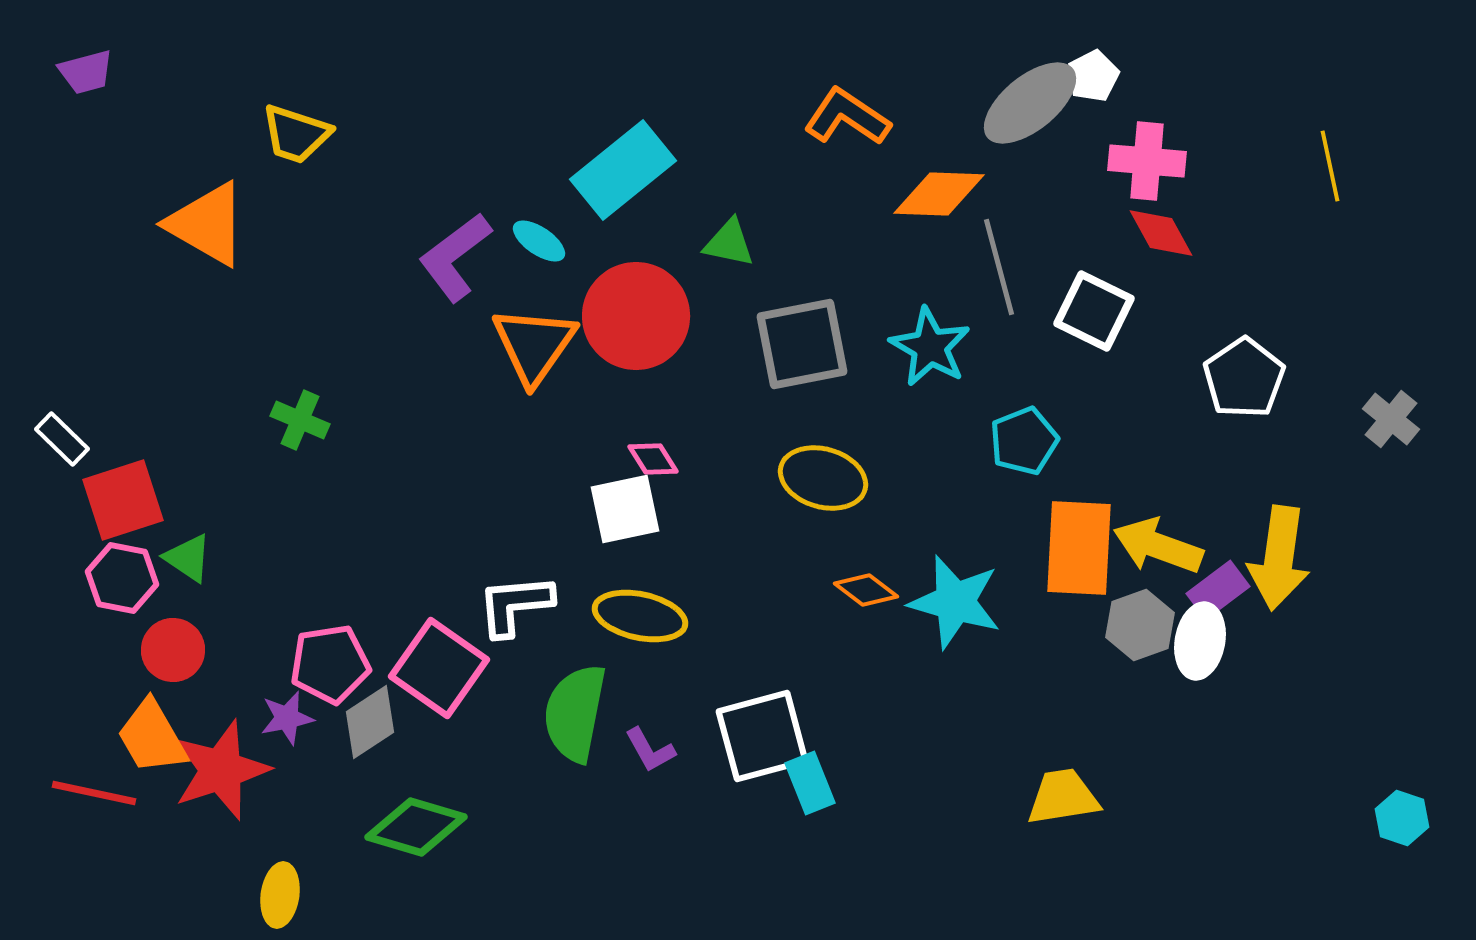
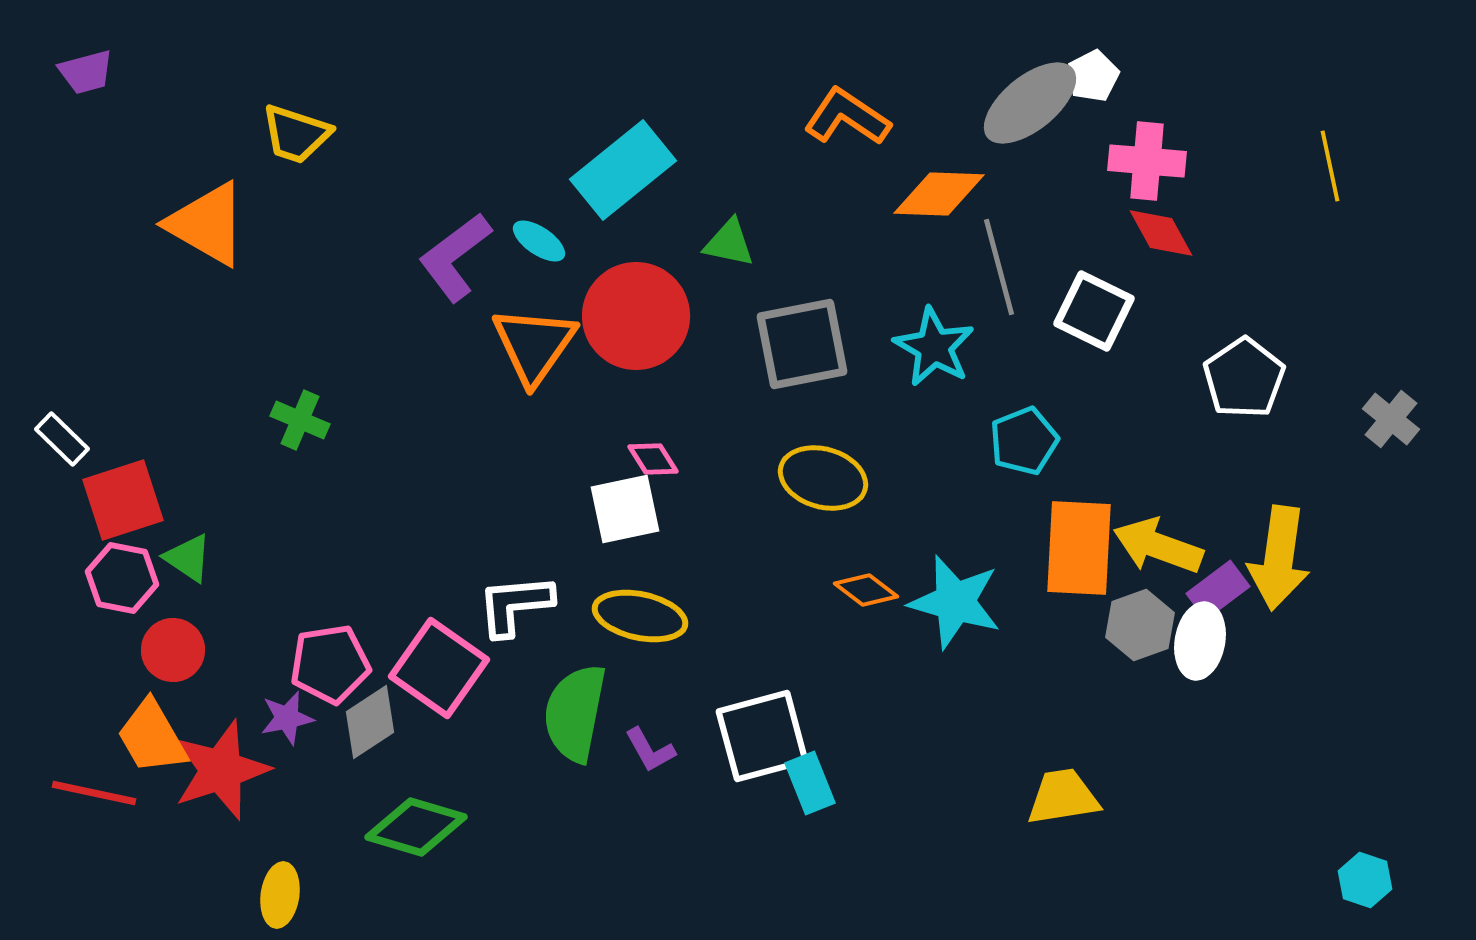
cyan star at (930, 347): moved 4 px right
cyan hexagon at (1402, 818): moved 37 px left, 62 px down
